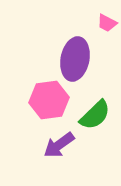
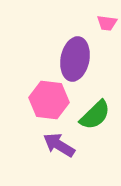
pink trapezoid: rotated 20 degrees counterclockwise
pink hexagon: rotated 15 degrees clockwise
purple arrow: rotated 68 degrees clockwise
